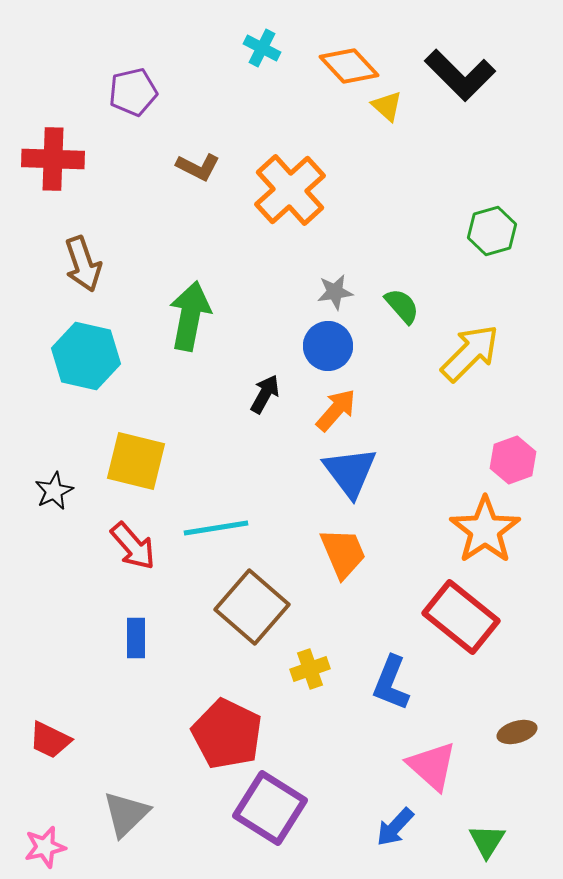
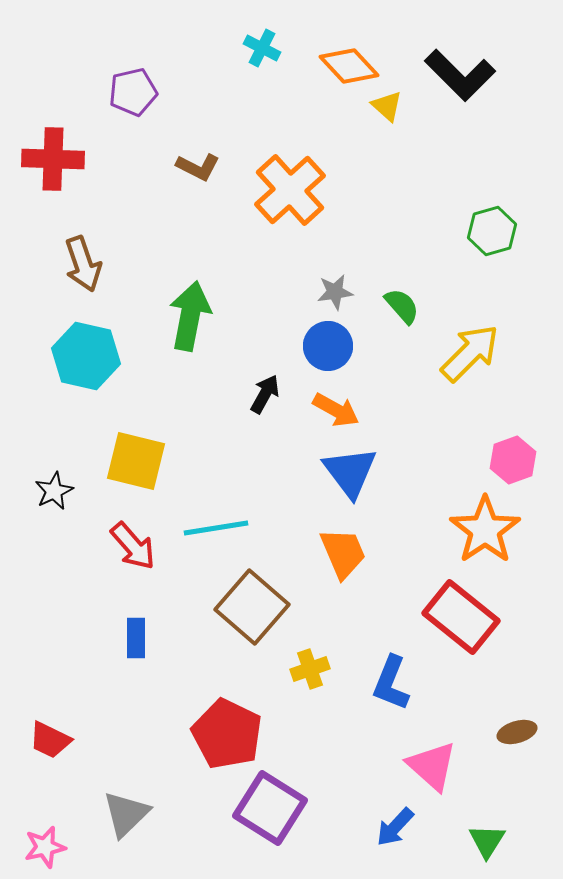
orange arrow: rotated 78 degrees clockwise
